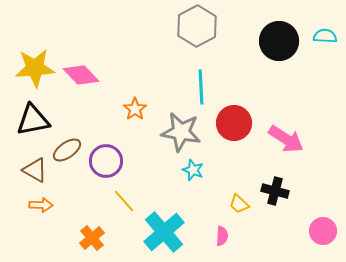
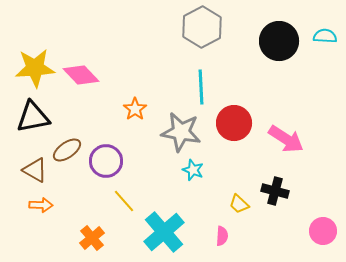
gray hexagon: moved 5 px right, 1 px down
black triangle: moved 3 px up
